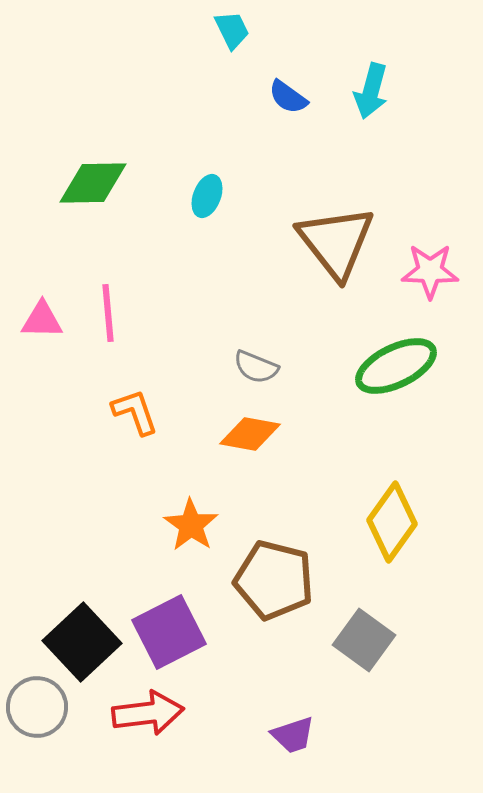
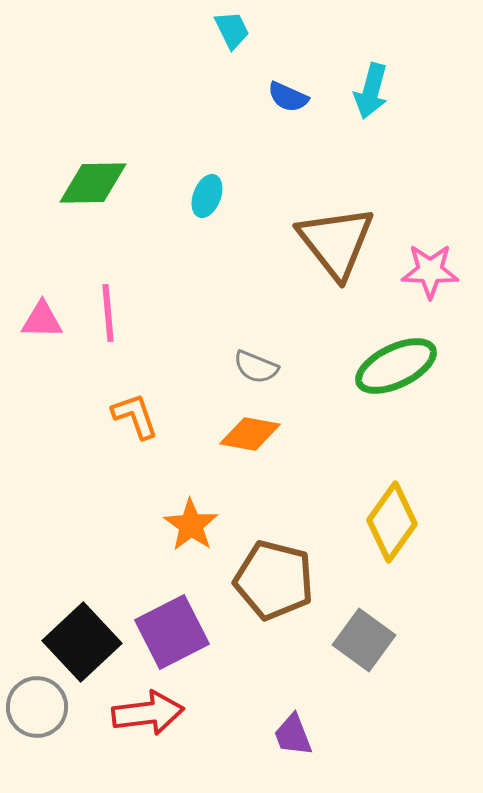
blue semicircle: rotated 12 degrees counterclockwise
orange L-shape: moved 4 px down
purple square: moved 3 px right
purple trapezoid: rotated 87 degrees clockwise
